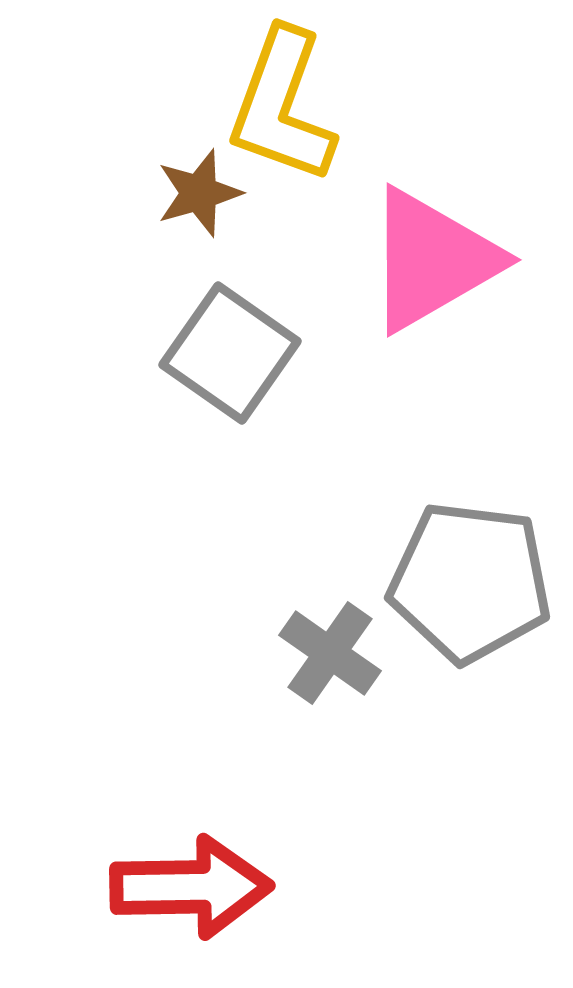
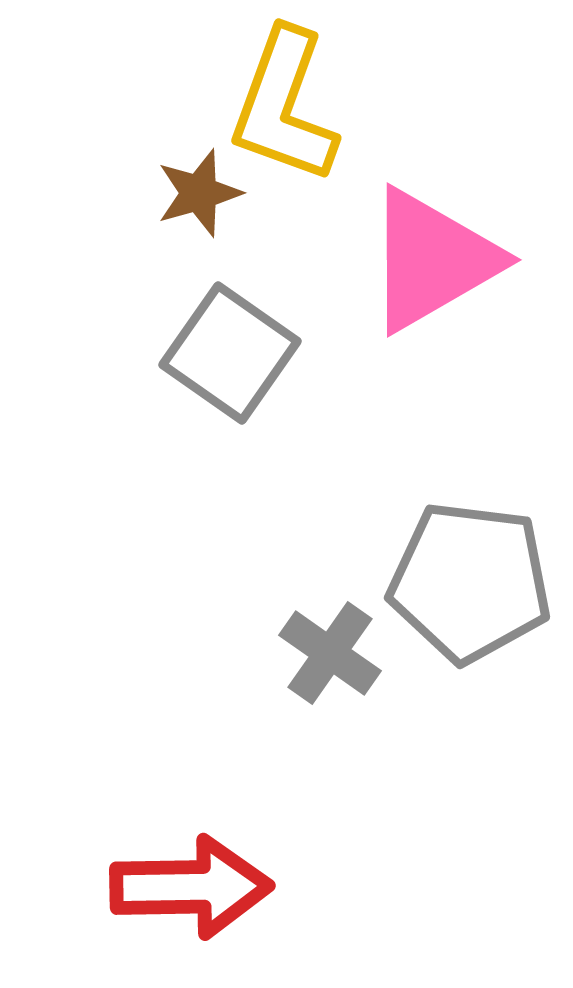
yellow L-shape: moved 2 px right
